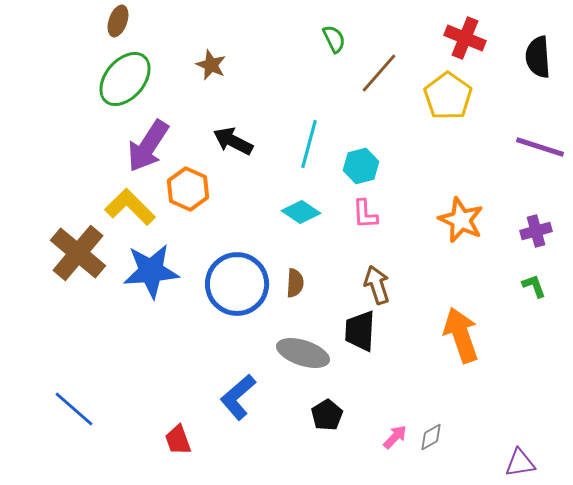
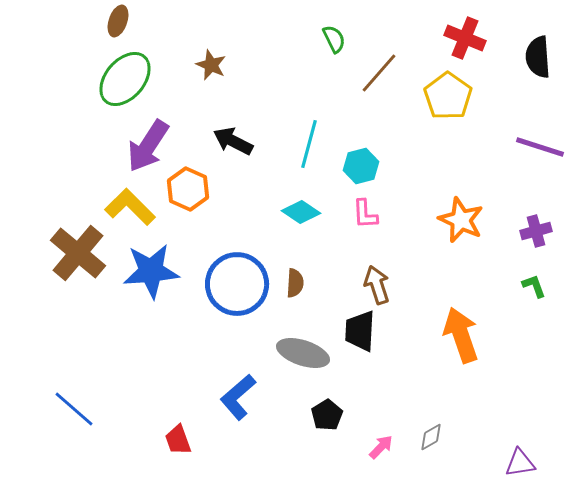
pink arrow: moved 14 px left, 10 px down
